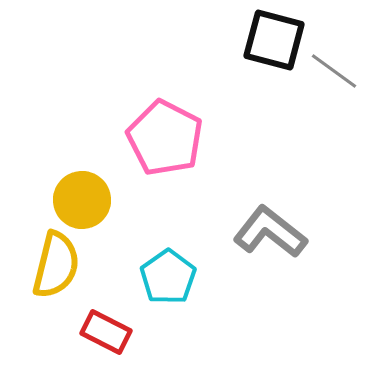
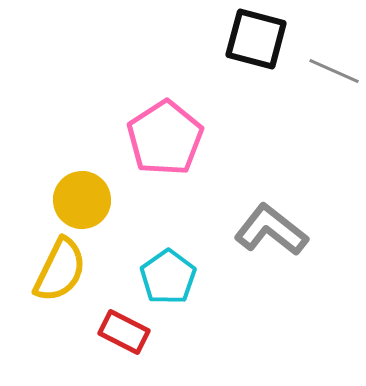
black square: moved 18 px left, 1 px up
gray line: rotated 12 degrees counterclockwise
pink pentagon: rotated 12 degrees clockwise
gray L-shape: moved 1 px right, 2 px up
yellow semicircle: moved 4 px right, 5 px down; rotated 12 degrees clockwise
red rectangle: moved 18 px right
